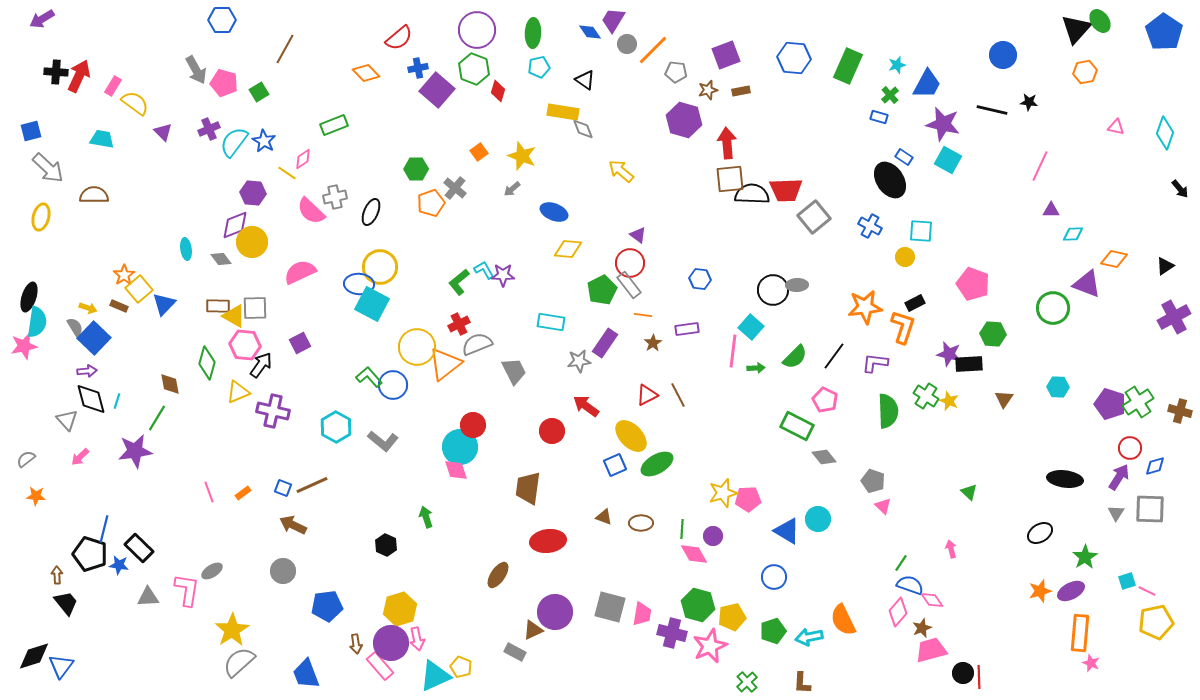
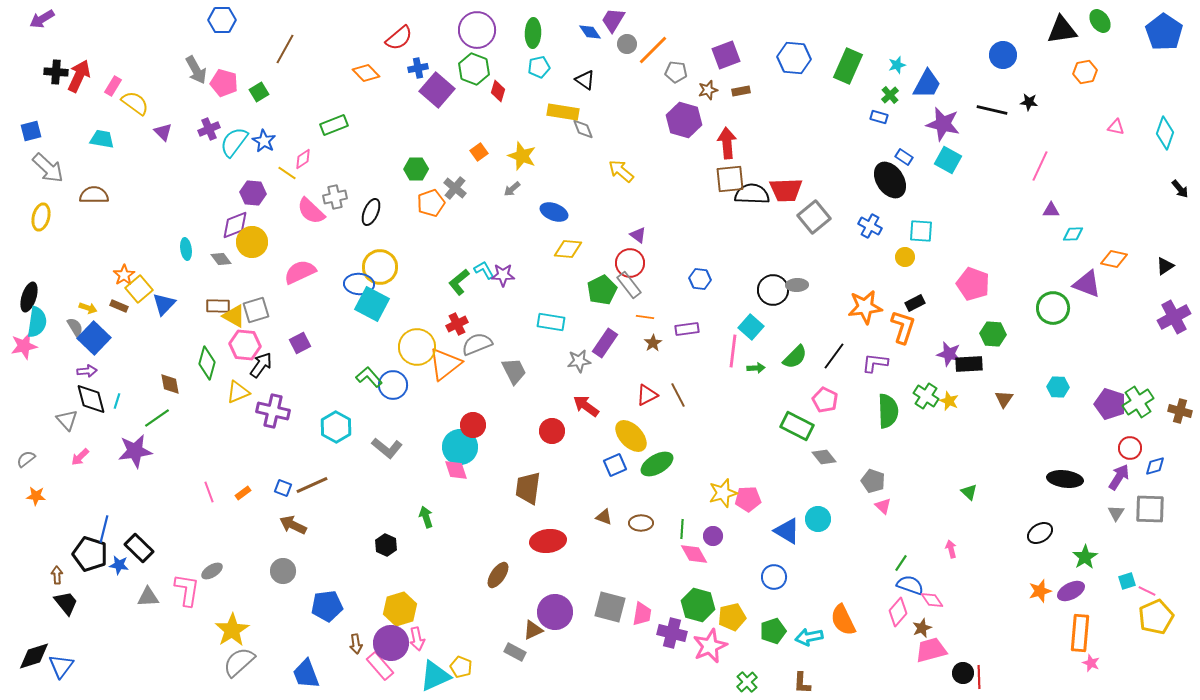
black triangle at (1076, 29): moved 14 px left, 1 px down; rotated 40 degrees clockwise
gray square at (255, 308): moved 1 px right, 2 px down; rotated 16 degrees counterclockwise
orange line at (643, 315): moved 2 px right, 2 px down
red cross at (459, 324): moved 2 px left
green line at (157, 418): rotated 24 degrees clockwise
gray L-shape at (383, 441): moved 4 px right, 7 px down
yellow pentagon at (1156, 622): moved 5 px up; rotated 12 degrees counterclockwise
